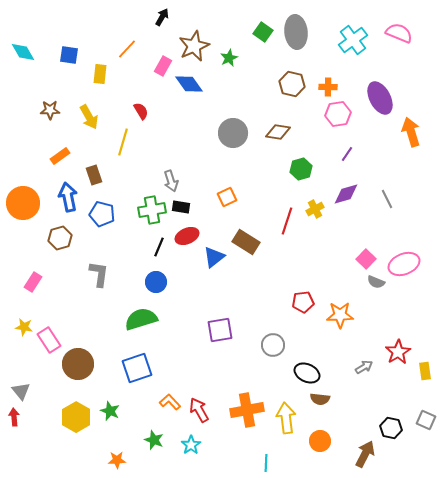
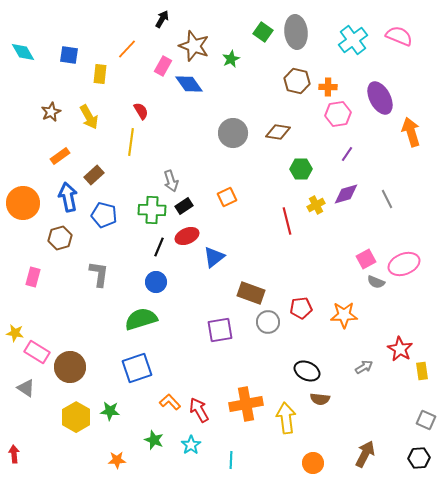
black arrow at (162, 17): moved 2 px down
pink semicircle at (399, 33): moved 3 px down
brown star at (194, 46): rotated 28 degrees counterclockwise
green star at (229, 58): moved 2 px right, 1 px down
brown hexagon at (292, 84): moved 5 px right, 3 px up
brown star at (50, 110): moved 1 px right, 2 px down; rotated 24 degrees counterclockwise
yellow line at (123, 142): moved 8 px right; rotated 8 degrees counterclockwise
green hexagon at (301, 169): rotated 15 degrees clockwise
brown rectangle at (94, 175): rotated 66 degrees clockwise
black rectangle at (181, 207): moved 3 px right, 1 px up; rotated 42 degrees counterclockwise
yellow cross at (315, 209): moved 1 px right, 4 px up
green cross at (152, 210): rotated 12 degrees clockwise
blue pentagon at (102, 214): moved 2 px right, 1 px down
red line at (287, 221): rotated 32 degrees counterclockwise
brown rectangle at (246, 242): moved 5 px right, 51 px down; rotated 12 degrees counterclockwise
pink square at (366, 259): rotated 18 degrees clockwise
pink rectangle at (33, 282): moved 5 px up; rotated 18 degrees counterclockwise
red pentagon at (303, 302): moved 2 px left, 6 px down
orange star at (340, 315): moved 4 px right
yellow star at (24, 327): moved 9 px left, 6 px down
pink rectangle at (49, 340): moved 12 px left, 12 px down; rotated 25 degrees counterclockwise
gray circle at (273, 345): moved 5 px left, 23 px up
red star at (398, 352): moved 2 px right, 3 px up; rotated 10 degrees counterclockwise
brown circle at (78, 364): moved 8 px left, 3 px down
yellow rectangle at (425, 371): moved 3 px left
black ellipse at (307, 373): moved 2 px up
gray triangle at (21, 391): moved 5 px right, 3 px up; rotated 18 degrees counterclockwise
orange cross at (247, 410): moved 1 px left, 6 px up
green star at (110, 411): rotated 18 degrees counterclockwise
red arrow at (14, 417): moved 37 px down
black hexagon at (391, 428): moved 28 px right, 30 px down; rotated 15 degrees counterclockwise
orange circle at (320, 441): moved 7 px left, 22 px down
cyan line at (266, 463): moved 35 px left, 3 px up
